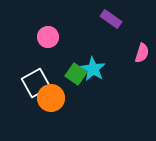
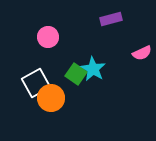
purple rectangle: rotated 50 degrees counterclockwise
pink semicircle: rotated 48 degrees clockwise
